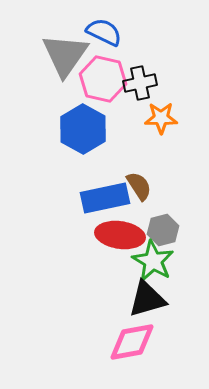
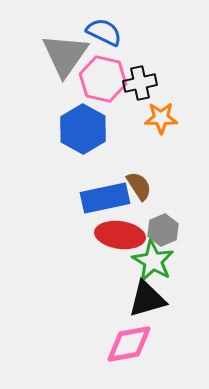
gray hexagon: rotated 8 degrees counterclockwise
pink diamond: moved 3 px left, 2 px down
